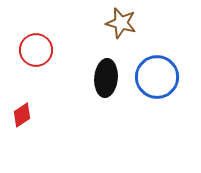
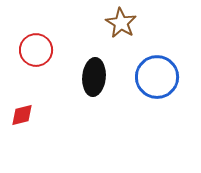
brown star: rotated 16 degrees clockwise
black ellipse: moved 12 px left, 1 px up
red diamond: rotated 20 degrees clockwise
